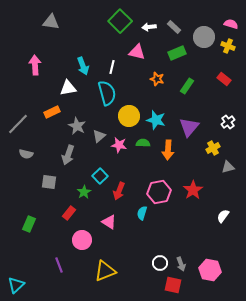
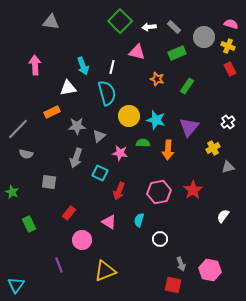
red rectangle at (224, 79): moved 6 px right, 10 px up; rotated 24 degrees clockwise
gray line at (18, 124): moved 5 px down
gray star at (77, 126): rotated 30 degrees counterclockwise
pink star at (119, 145): moved 1 px right, 8 px down
gray arrow at (68, 155): moved 8 px right, 3 px down
cyan square at (100, 176): moved 3 px up; rotated 21 degrees counterclockwise
green star at (84, 192): moved 72 px left; rotated 16 degrees counterclockwise
cyan semicircle at (142, 213): moved 3 px left, 7 px down
green rectangle at (29, 224): rotated 49 degrees counterclockwise
white circle at (160, 263): moved 24 px up
cyan triangle at (16, 285): rotated 12 degrees counterclockwise
